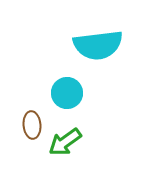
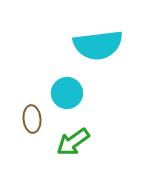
brown ellipse: moved 6 px up
green arrow: moved 8 px right
